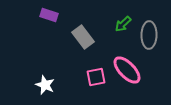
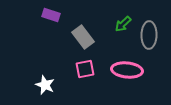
purple rectangle: moved 2 px right
pink ellipse: rotated 40 degrees counterclockwise
pink square: moved 11 px left, 8 px up
